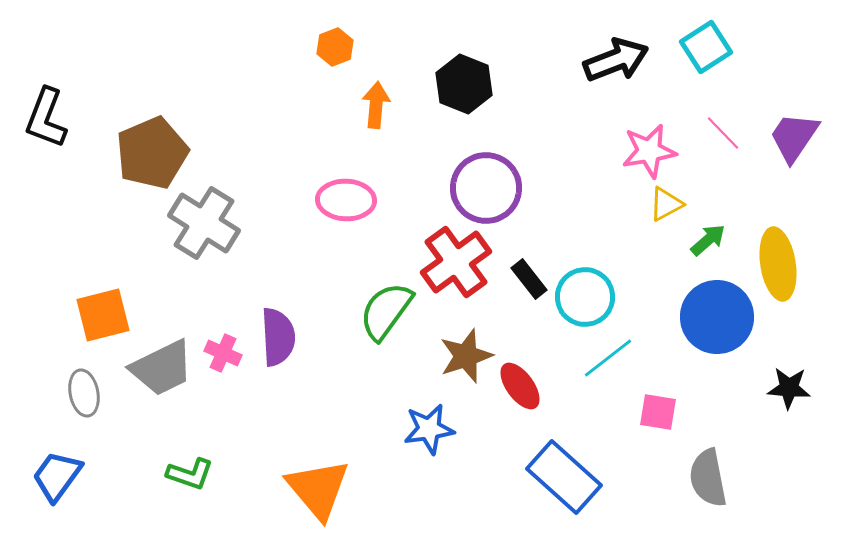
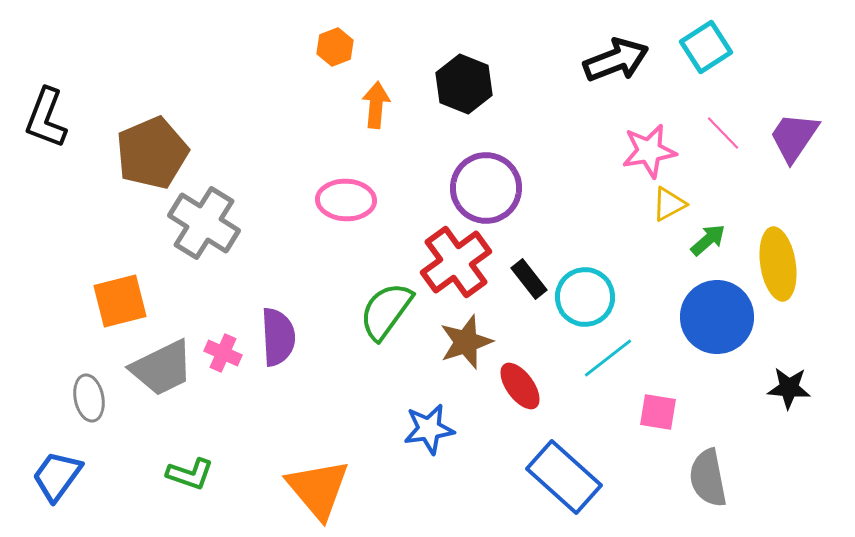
yellow triangle: moved 3 px right
orange square: moved 17 px right, 14 px up
brown star: moved 14 px up
gray ellipse: moved 5 px right, 5 px down
